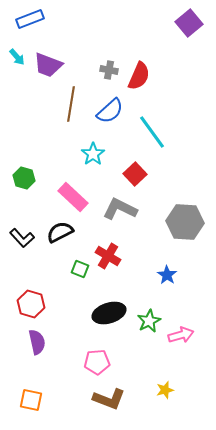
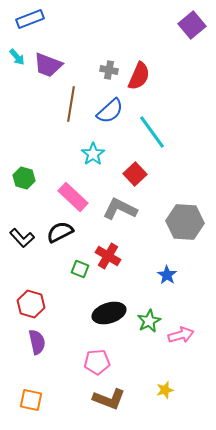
purple square: moved 3 px right, 2 px down
